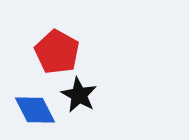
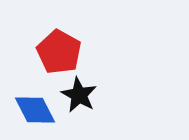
red pentagon: moved 2 px right
